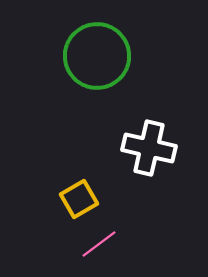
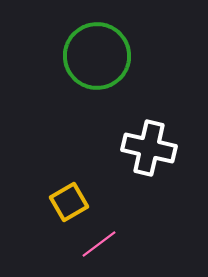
yellow square: moved 10 px left, 3 px down
